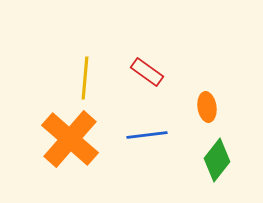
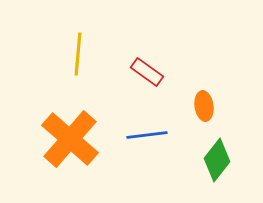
yellow line: moved 7 px left, 24 px up
orange ellipse: moved 3 px left, 1 px up
